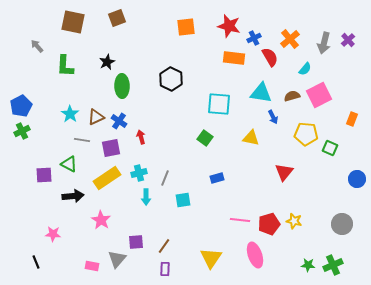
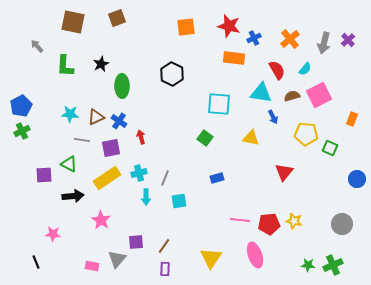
red semicircle at (270, 57): moved 7 px right, 13 px down
black star at (107, 62): moved 6 px left, 2 px down
black hexagon at (171, 79): moved 1 px right, 5 px up
cyan star at (70, 114): rotated 30 degrees counterclockwise
cyan square at (183, 200): moved 4 px left, 1 px down
red pentagon at (269, 224): rotated 10 degrees clockwise
